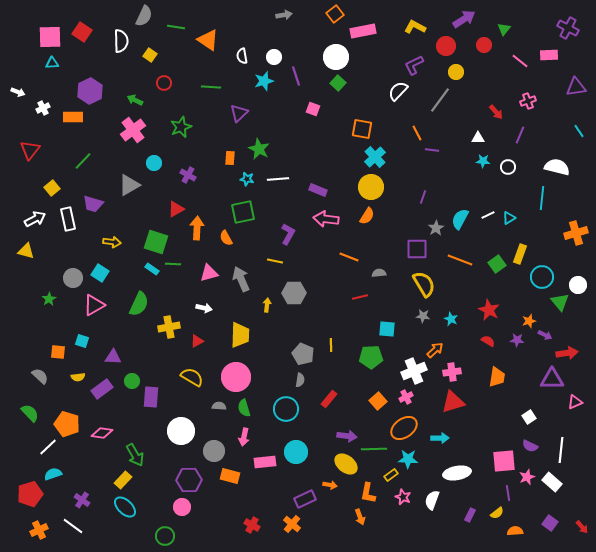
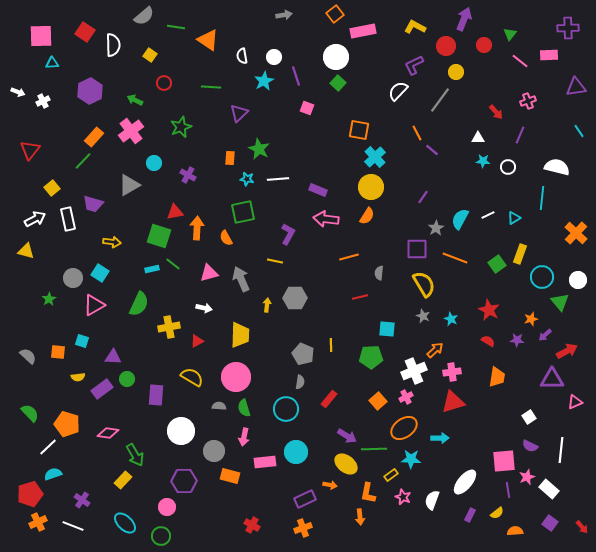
gray semicircle at (144, 16): rotated 25 degrees clockwise
purple arrow at (464, 19): rotated 35 degrees counterclockwise
purple cross at (568, 28): rotated 30 degrees counterclockwise
green triangle at (504, 29): moved 6 px right, 5 px down
red square at (82, 32): moved 3 px right
pink square at (50, 37): moved 9 px left, 1 px up
white semicircle at (121, 41): moved 8 px left, 4 px down
cyan star at (264, 81): rotated 12 degrees counterclockwise
white cross at (43, 108): moved 7 px up
pink square at (313, 109): moved 6 px left, 1 px up
orange rectangle at (73, 117): moved 21 px right, 20 px down; rotated 48 degrees counterclockwise
orange square at (362, 129): moved 3 px left, 1 px down
pink cross at (133, 130): moved 2 px left, 1 px down
purple line at (432, 150): rotated 32 degrees clockwise
purple line at (423, 197): rotated 16 degrees clockwise
red triangle at (176, 209): moved 1 px left, 3 px down; rotated 18 degrees clockwise
cyan triangle at (509, 218): moved 5 px right
orange cross at (576, 233): rotated 30 degrees counterclockwise
green square at (156, 242): moved 3 px right, 6 px up
orange line at (349, 257): rotated 36 degrees counterclockwise
orange line at (460, 260): moved 5 px left, 2 px up
green line at (173, 264): rotated 35 degrees clockwise
cyan rectangle at (152, 269): rotated 48 degrees counterclockwise
gray semicircle at (379, 273): rotated 80 degrees counterclockwise
white circle at (578, 285): moved 5 px up
gray hexagon at (294, 293): moved 1 px right, 5 px down
gray star at (423, 316): rotated 16 degrees clockwise
orange star at (529, 321): moved 2 px right, 2 px up
purple arrow at (545, 335): rotated 112 degrees clockwise
red arrow at (567, 353): moved 2 px up; rotated 20 degrees counterclockwise
gray semicircle at (40, 376): moved 12 px left, 20 px up
gray semicircle at (300, 380): moved 2 px down
green circle at (132, 381): moved 5 px left, 2 px up
purple rectangle at (151, 397): moved 5 px right, 2 px up
pink diamond at (102, 433): moved 6 px right
purple arrow at (347, 436): rotated 24 degrees clockwise
cyan star at (408, 459): moved 3 px right
white ellipse at (457, 473): moved 8 px right, 9 px down; rotated 40 degrees counterclockwise
purple hexagon at (189, 480): moved 5 px left, 1 px down
white rectangle at (552, 482): moved 3 px left, 7 px down
purple line at (508, 493): moved 3 px up
cyan ellipse at (125, 507): moved 16 px down
pink circle at (182, 507): moved 15 px left
orange arrow at (360, 517): rotated 14 degrees clockwise
orange cross at (292, 524): moved 11 px right, 4 px down; rotated 30 degrees clockwise
white line at (73, 526): rotated 15 degrees counterclockwise
orange cross at (39, 530): moved 1 px left, 8 px up
green circle at (165, 536): moved 4 px left
